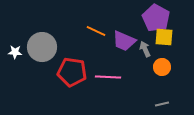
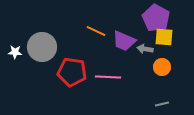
gray arrow: rotated 56 degrees counterclockwise
